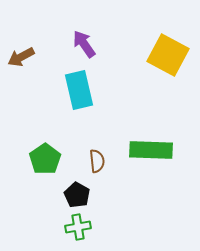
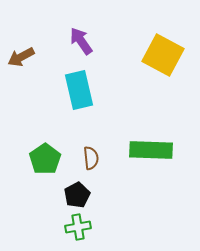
purple arrow: moved 3 px left, 3 px up
yellow square: moved 5 px left
brown semicircle: moved 6 px left, 3 px up
black pentagon: rotated 15 degrees clockwise
